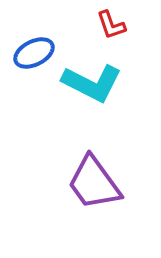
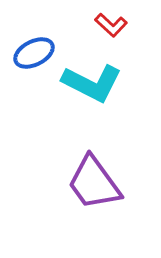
red L-shape: rotated 28 degrees counterclockwise
